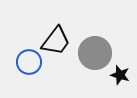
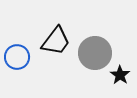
blue circle: moved 12 px left, 5 px up
black star: rotated 18 degrees clockwise
